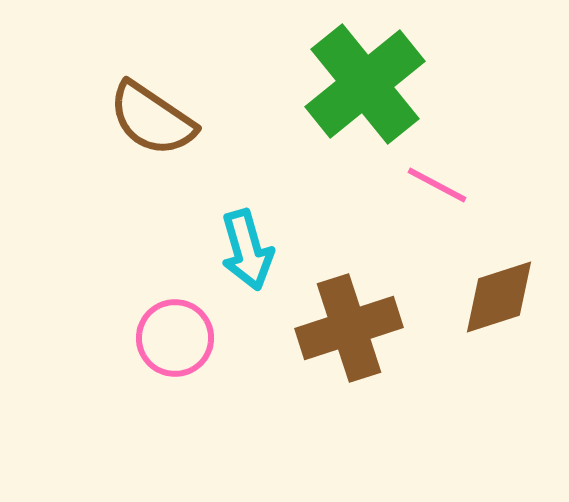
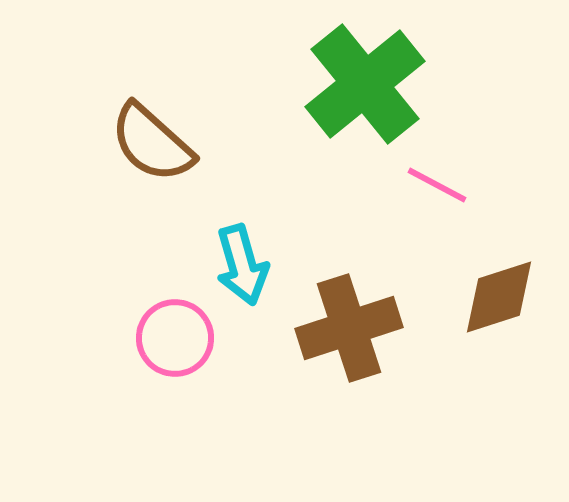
brown semicircle: moved 24 px down; rotated 8 degrees clockwise
cyan arrow: moved 5 px left, 15 px down
